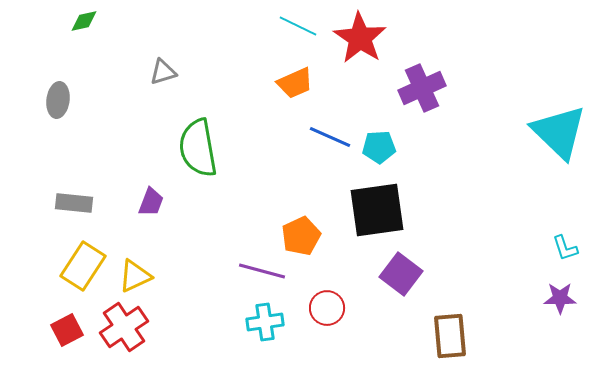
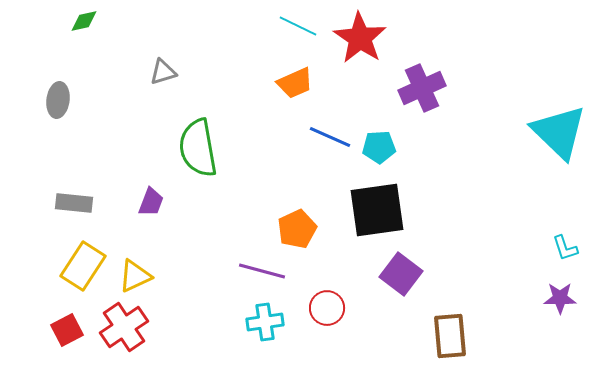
orange pentagon: moved 4 px left, 7 px up
